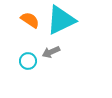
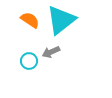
cyan triangle: rotated 12 degrees counterclockwise
cyan circle: moved 1 px right
